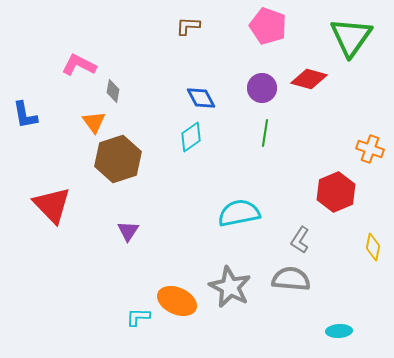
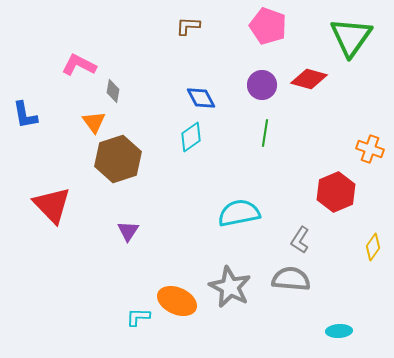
purple circle: moved 3 px up
yellow diamond: rotated 24 degrees clockwise
